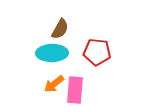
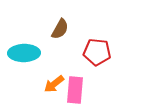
cyan ellipse: moved 28 px left
